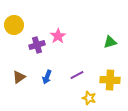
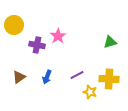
purple cross: rotated 28 degrees clockwise
yellow cross: moved 1 px left, 1 px up
yellow star: moved 1 px right, 6 px up
